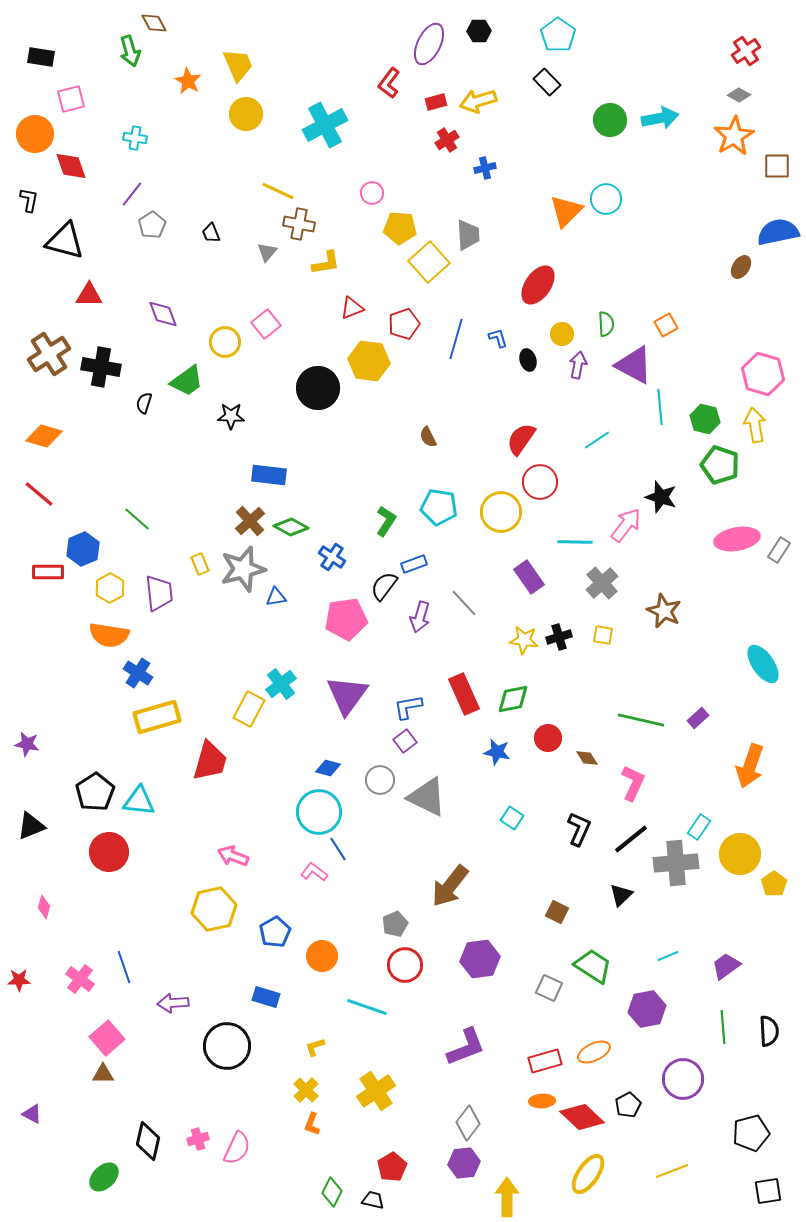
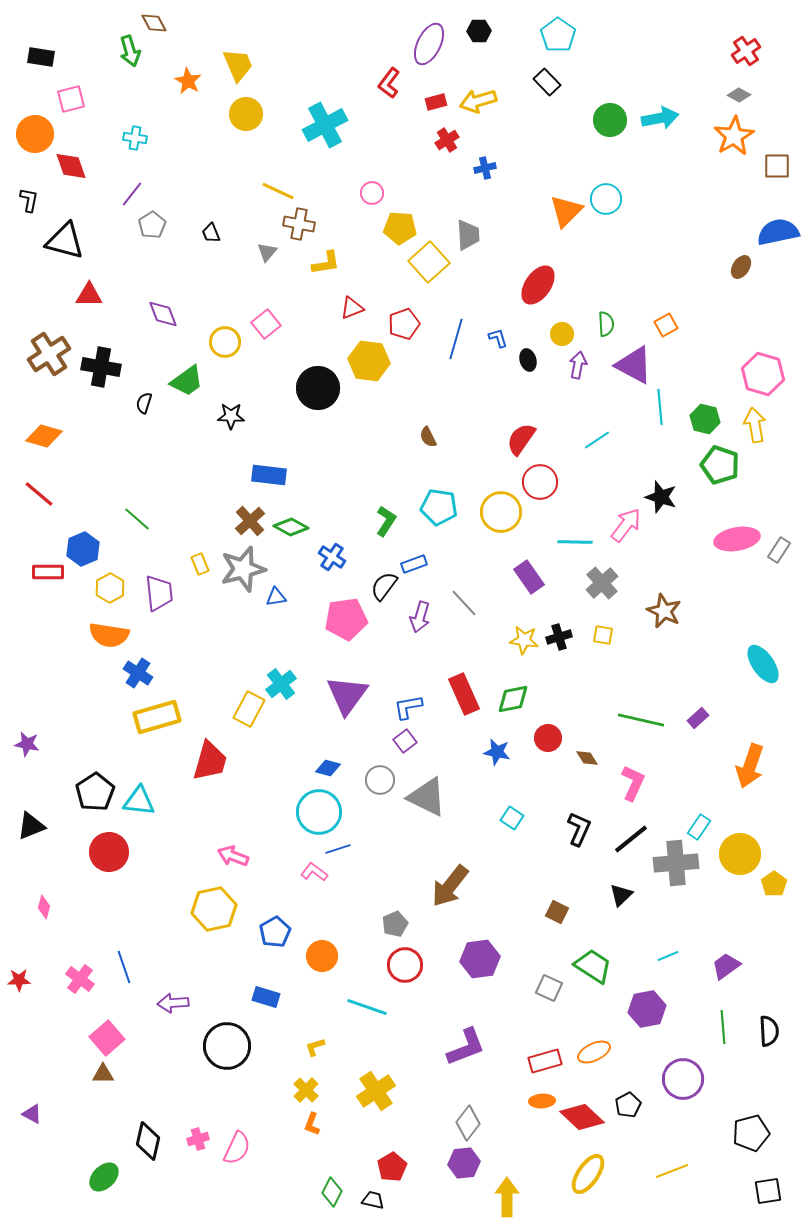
blue line at (338, 849): rotated 75 degrees counterclockwise
